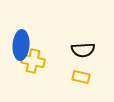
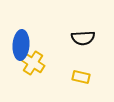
black semicircle: moved 12 px up
yellow cross: moved 2 px down; rotated 20 degrees clockwise
